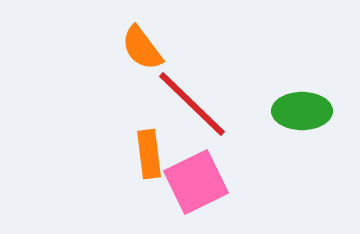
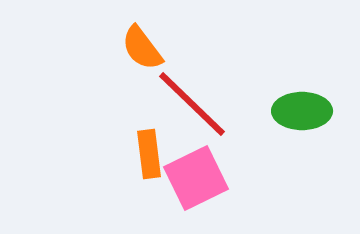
pink square: moved 4 px up
